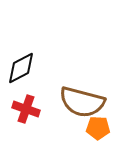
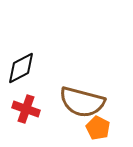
orange pentagon: rotated 25 degrees clockwise
